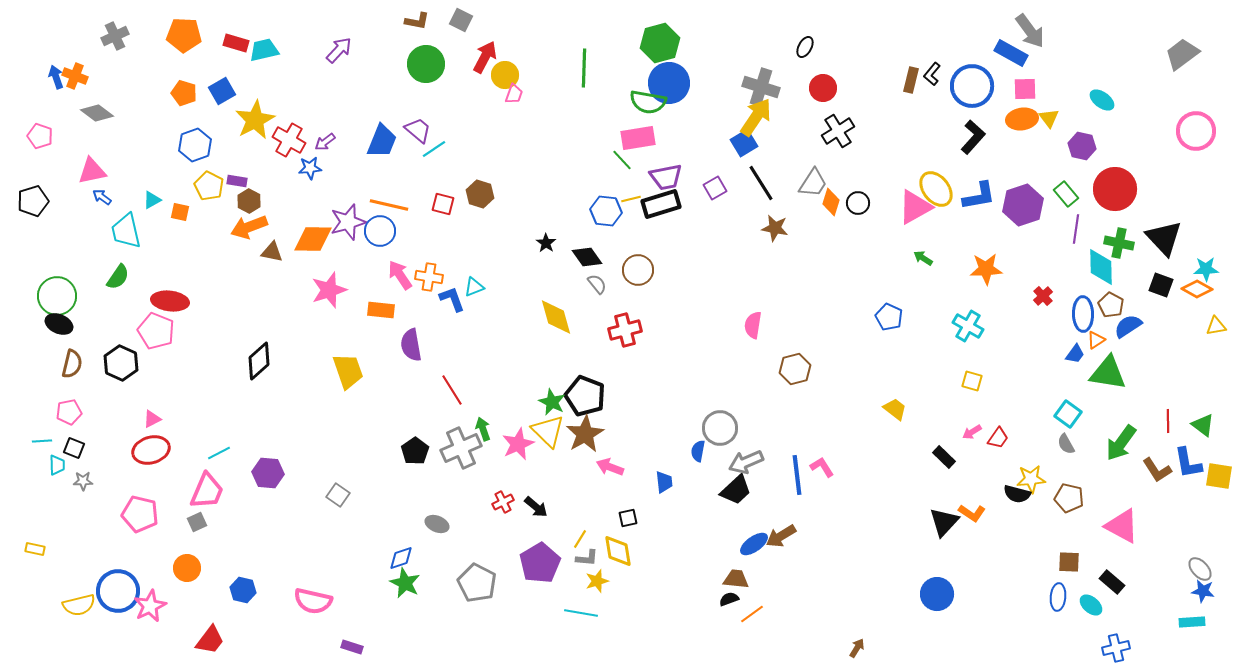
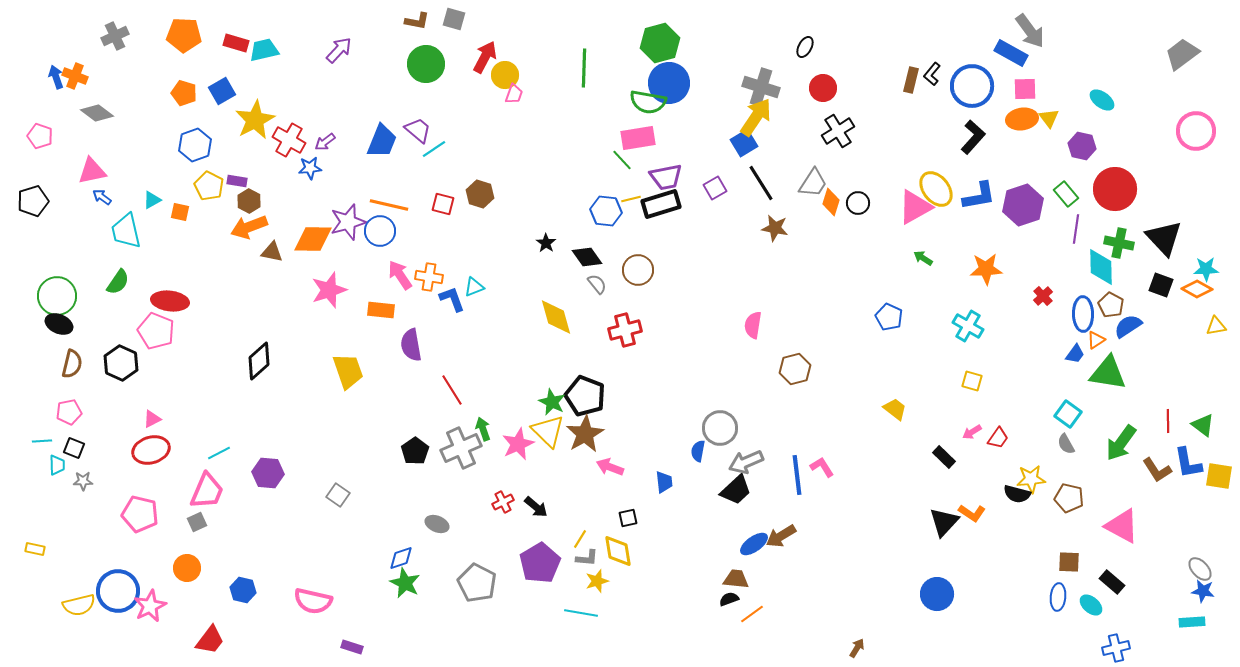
gray square at (461, 20): moved 7 px left, 1 px up; rotated 10 degrees counterclockwise
green semicircle at (118, 277): moved 5 px down
